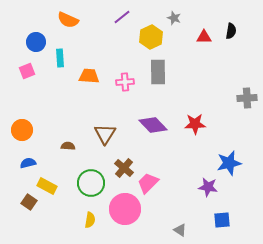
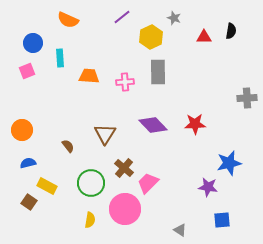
blue circle: moved 3 px left, 1 px down
brown semicircle: rotated 48 degrees clockwise
